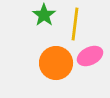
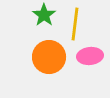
pink ellipse: rotated 20 degrees clockwise
orange circle: moved 7 px left, 6 px up
